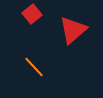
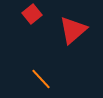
orange line: moved 7 px right, 12 px down
